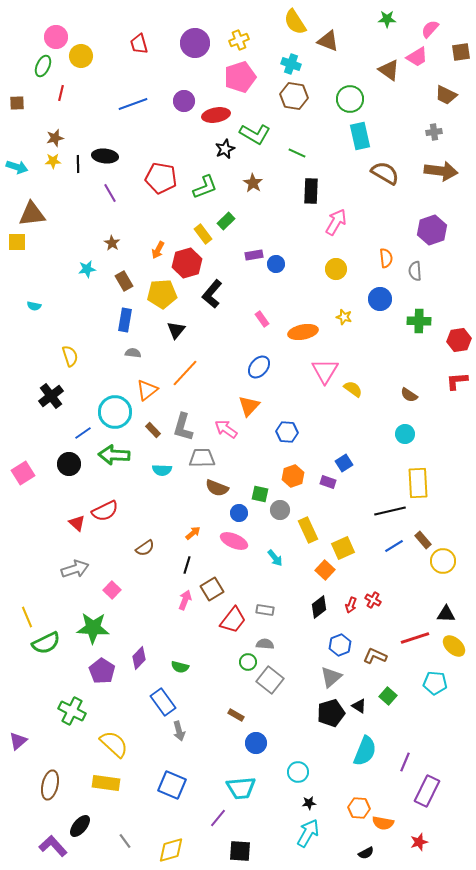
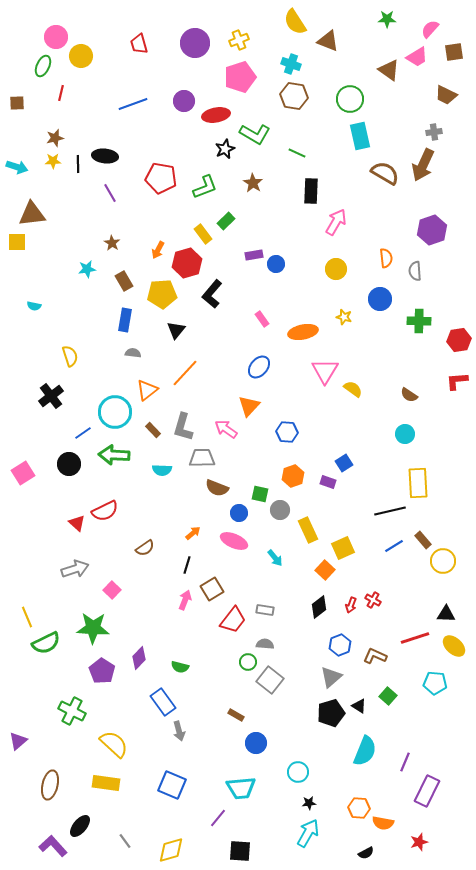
brown square at (461, 52): moved 7 px left
brown arrow at (441, 171): moved 18 px left, 6 px up; rotated 108 degrees clockwise
